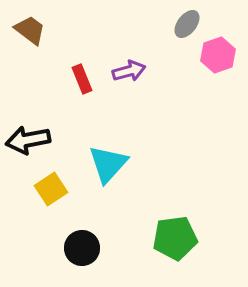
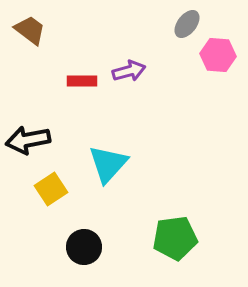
pink hexagon: rotated 24 degrees clockwise
red rectangle: moved 2 px down; rotated 68 degrees counterclockwise
black circle: moved 2 px right, 1 px up
